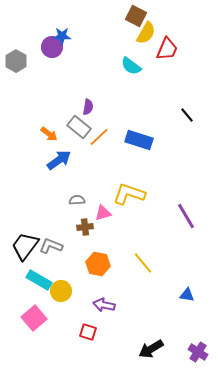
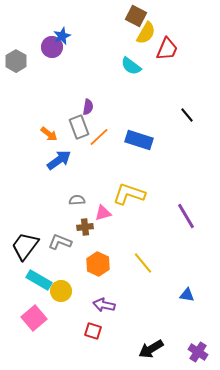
blue star: rotated 24 degrees counterclockwise
gray rectangle: rotated 30 degrees clockwise
gray L-shape: moved 9 px right, 4 px up
orange hexagon: rotated 15 degrees clockwise
red square: moved 5 px right, 1 px up
